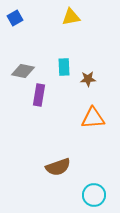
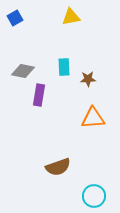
cyan circle: moved 1 px down
